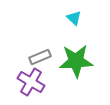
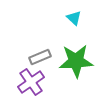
purple cross: rotated 24 degrees clockwise
